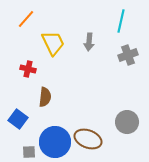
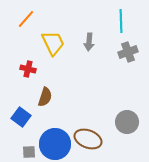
cyan line: rotated 15 degrees counterclockwise
gray cross: moved 3 px up
brown semicircle: rotated 12 degrees clockwise
blue square: moved 3 px right, 2 px up
blue circle: moved 2 px down
